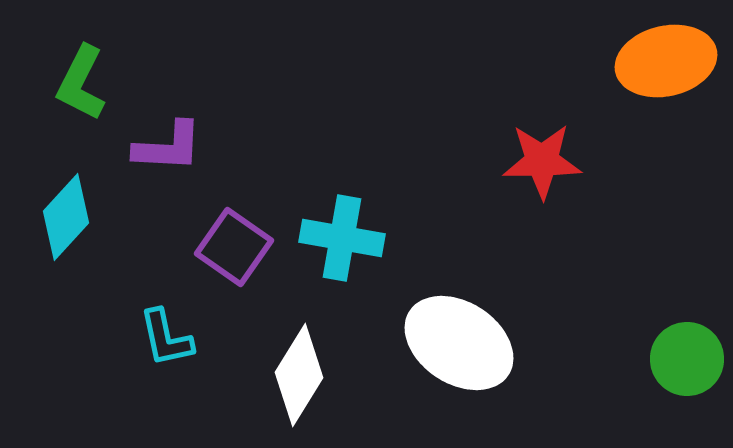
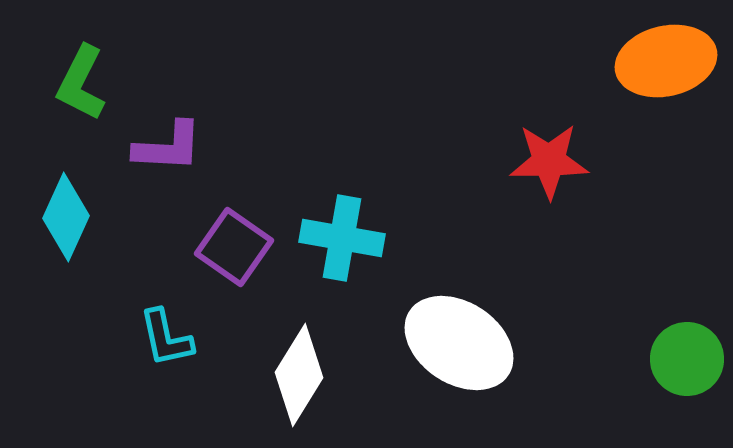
red star: moved 7 px right
cyan diamond: rotated 18 degrees counterclockwise
